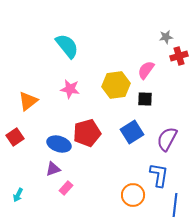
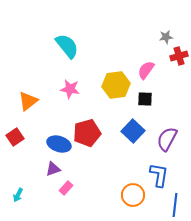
blue square: moved 1 px right, 1 px up; rotated 15 degrees counterclockwise
